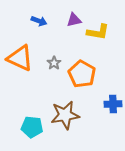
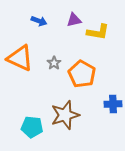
brown star: rotated 8 degrees counterclockwise
